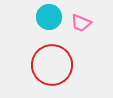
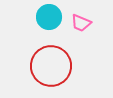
red circle: moved 1 px left, 1 px down
